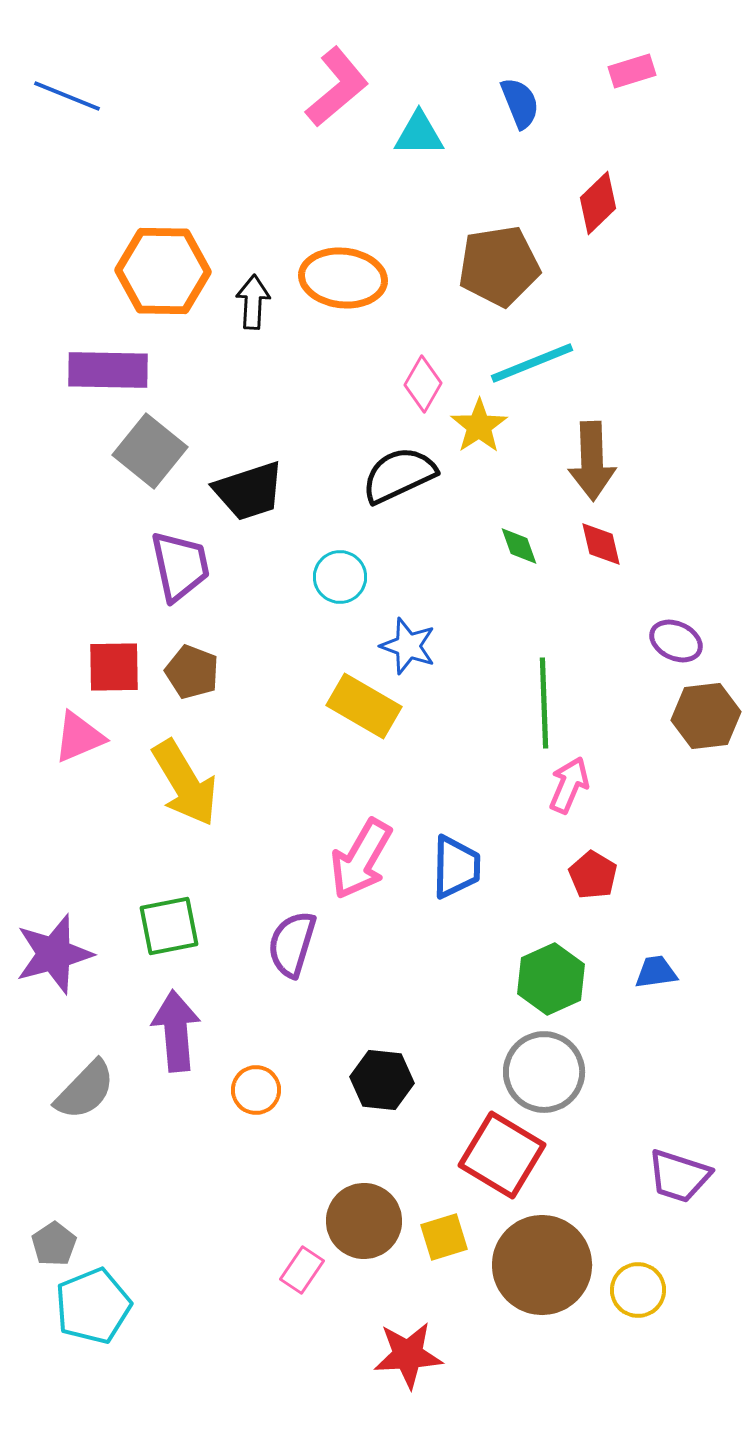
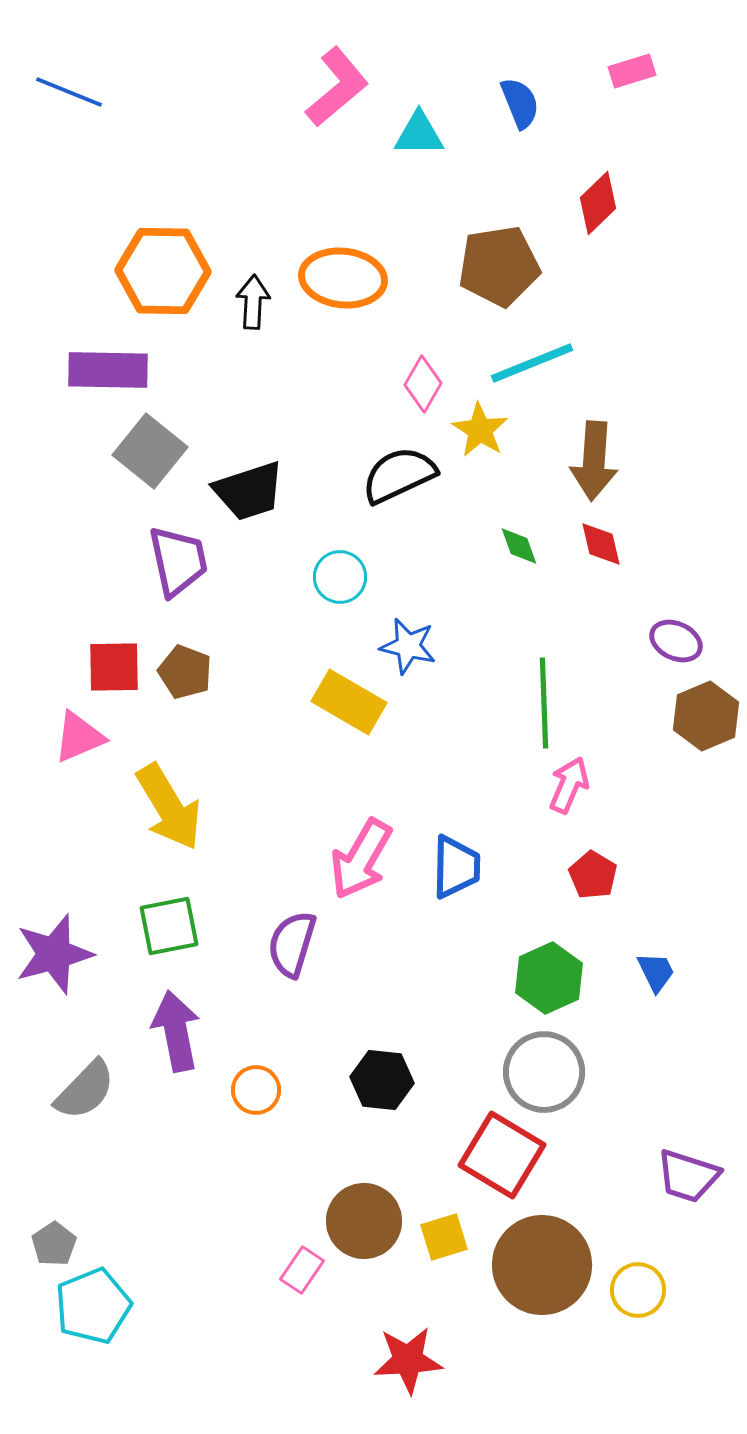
blue line at (67, 96): moved 2 px right, 4 px up
yellow star at (479, 426): moved 1 px right, 4 px down; rotated 6 degrees counterclockwise
brown arrow at (592, 461): moved 2 px right; rotated 6 degrees clockwise
purple trapezoid at (180, 566): moved 2 px left, 5 px up
blue star at (408, 646): rotated 6 degrees counterclockwise
brown pentagon at (192, 672): moved 7 px left
yellow rectangle at (364, 706): moved 15 px left, 4 px up
brown hexagon at (706, 716): rotated 16 degrees counterclockwise
yellow arrow at (185, 783): moved 16 px left, 24 px down
blue trapezoid at (656, 972): rotated 72 degrees clockwise
green hexagon at (551, 979): moved 2 px left, 1 px up
purple arrow at (176, 1031): rotated 6 degrees counterclockwise
purple trapezoid at (679, 1176): moved 9 px right
red star at (408, 1355): moved 5 px down
